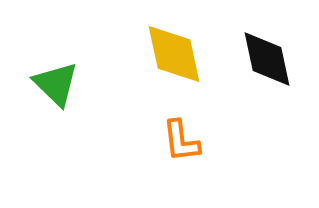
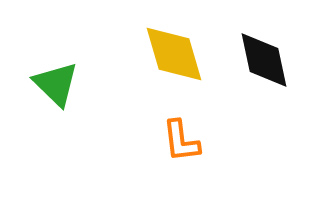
yellow diamond: rotated 4 degrees counterclockwise
black diamond: moved 3 px left, 1 px down
